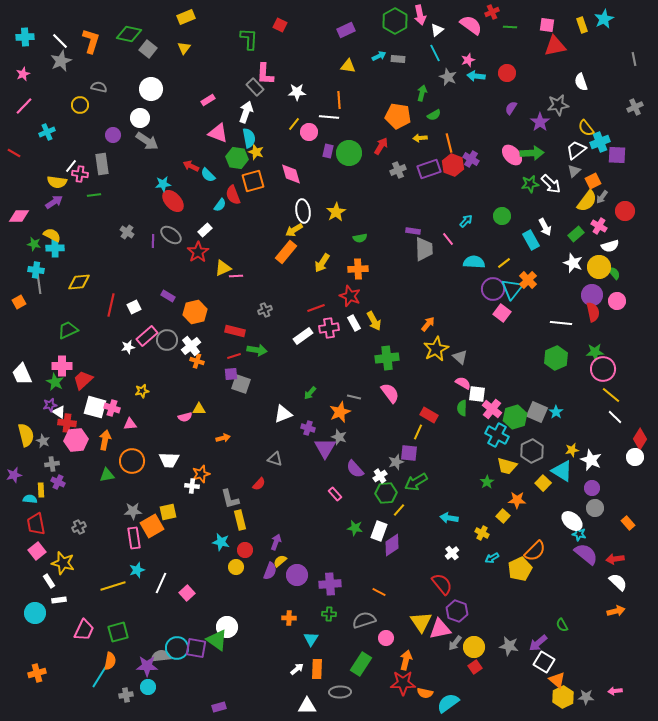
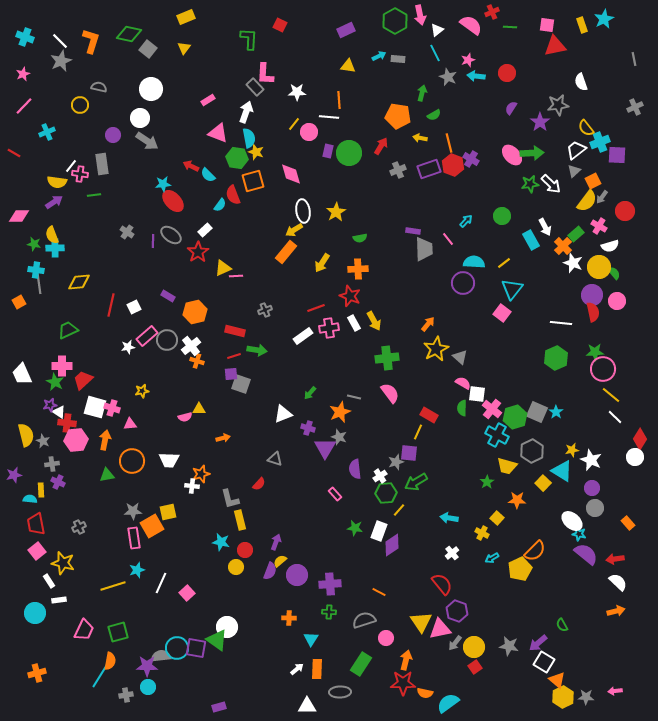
cyan cross at (25, 37): rotated 24 degrees clockwise
yellow arrow at (420, 138): rotated 16 degrees clockwise
yellow semicircle at (52, 235): rotated 138 degrees counterclockwise
orange cross at (528, 280): moved 35 px right, 34 px up
purple circle at (493, 289): moved 30 px left, 6 px up
purple semicircle at (355, 469): rotated 36 degrees clockwise
yellow square at (503, 516): moved 6 px left, 2 px down
green cross at (329, 614): moved 2 px up
